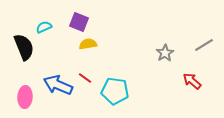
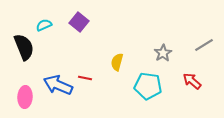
purple square: rotated 18 degrees clockwise
cyan semicircle: moved 2 px up
yellow semicircle: moved 29 px right, 18 px down; rotated 66 degrees counterclockwise
gray star: moved 2 px left
red line: rotated 24 degrees counterclockwise
cyan pentagon: moved 33 px right, 5 px up
